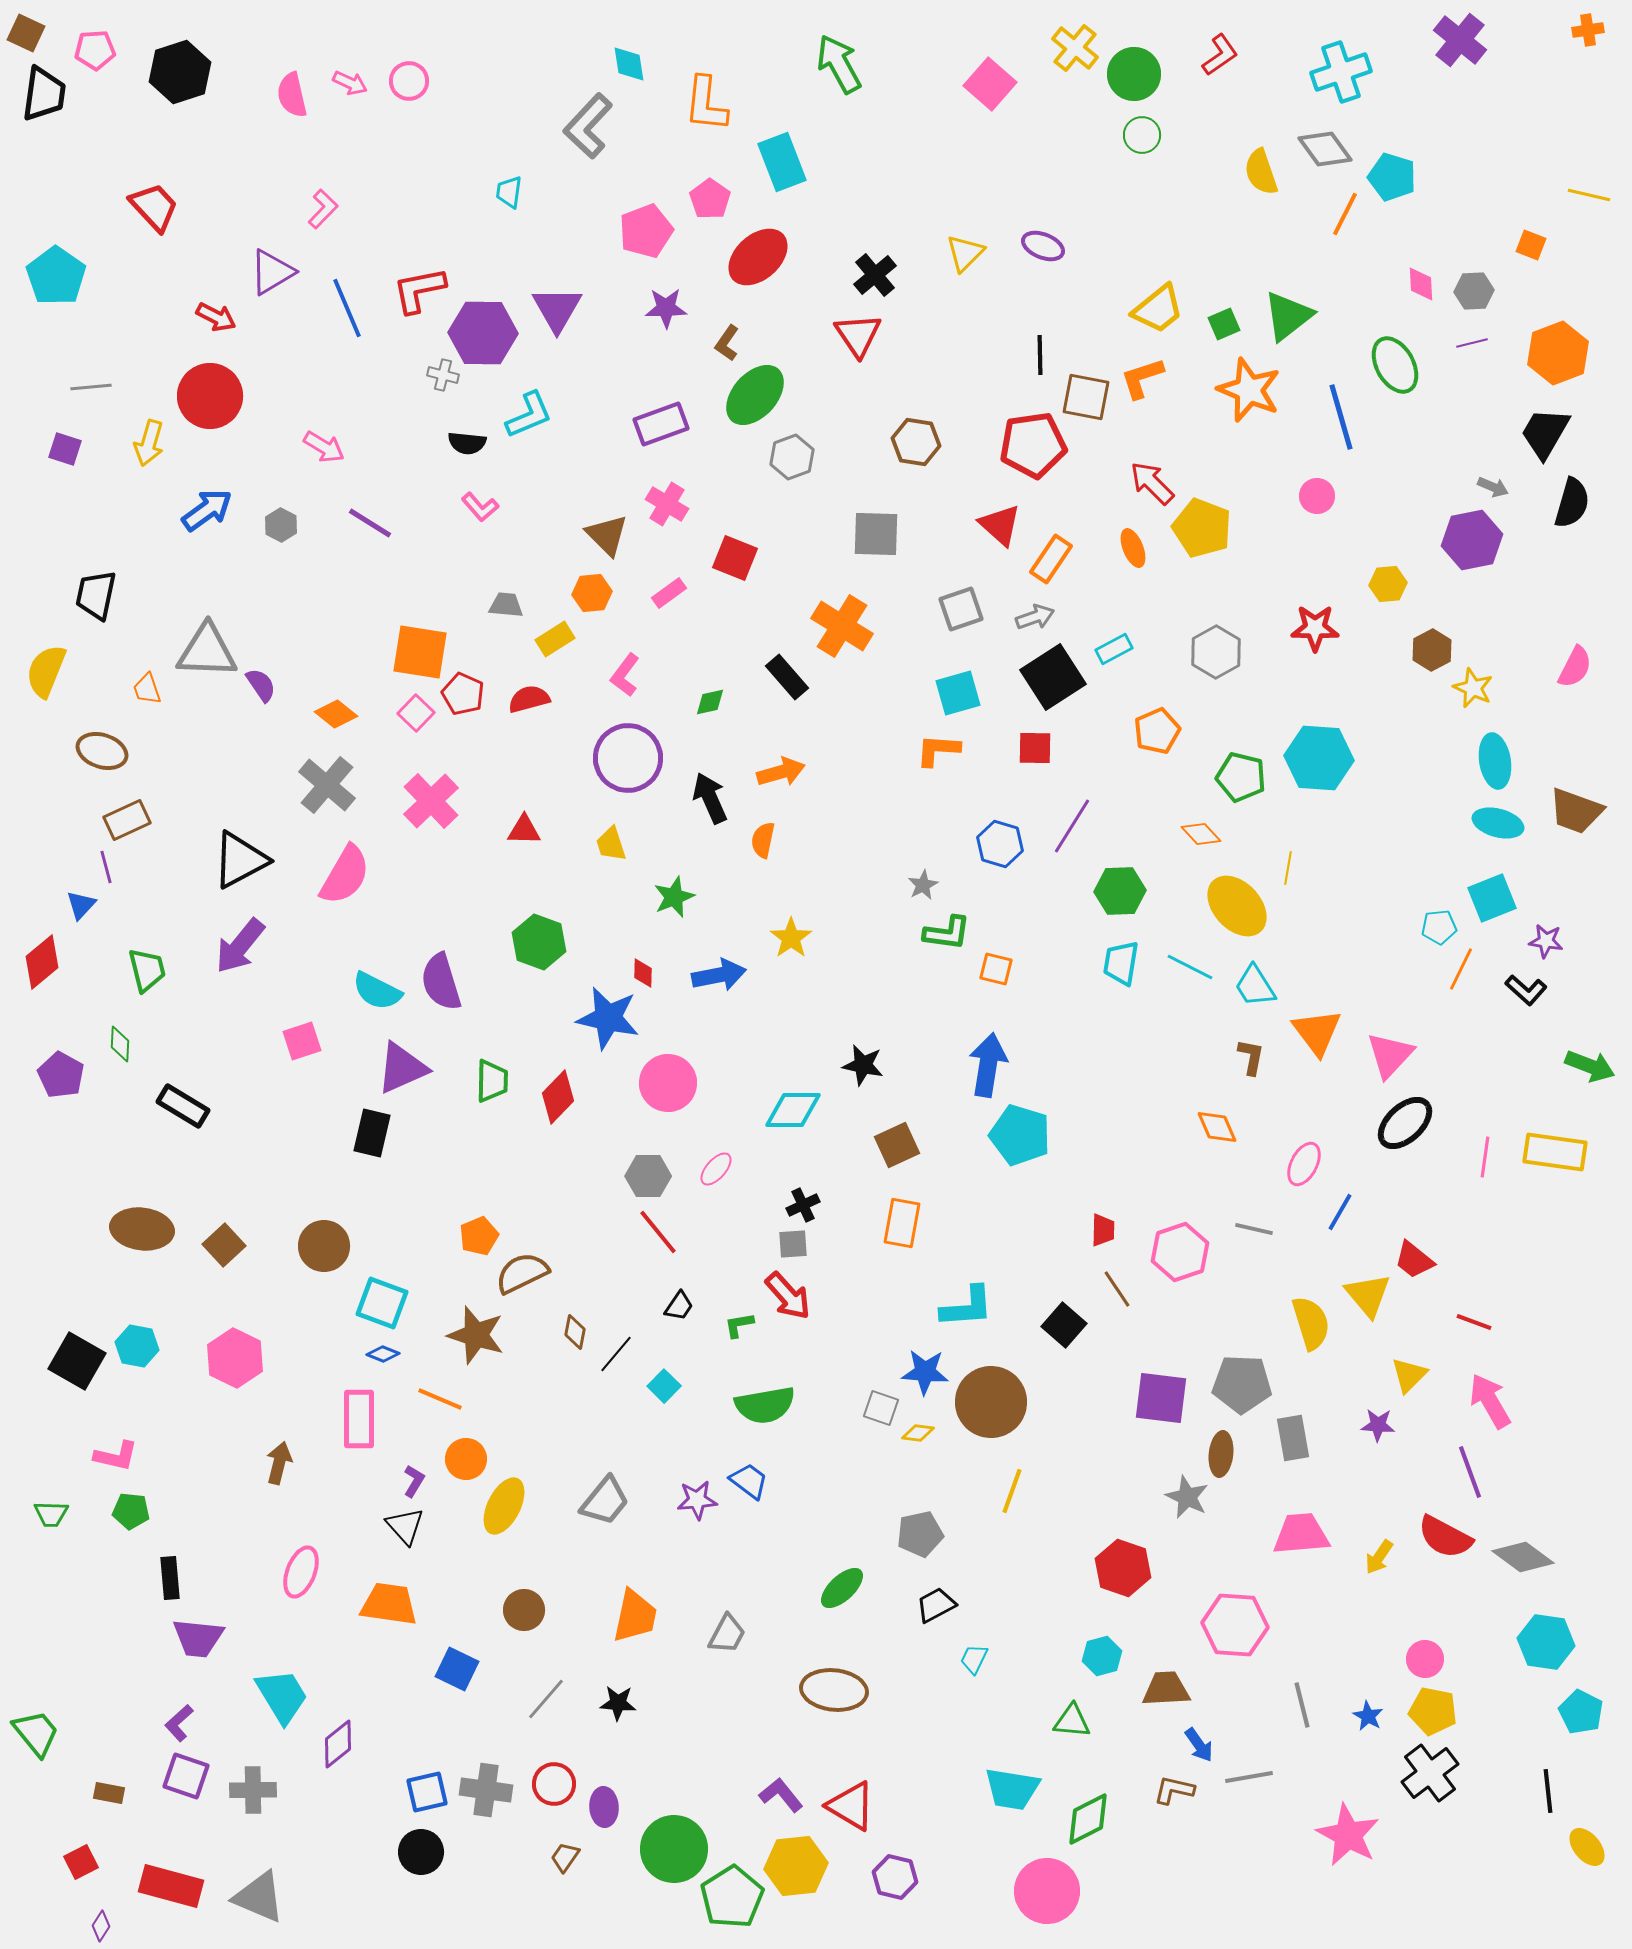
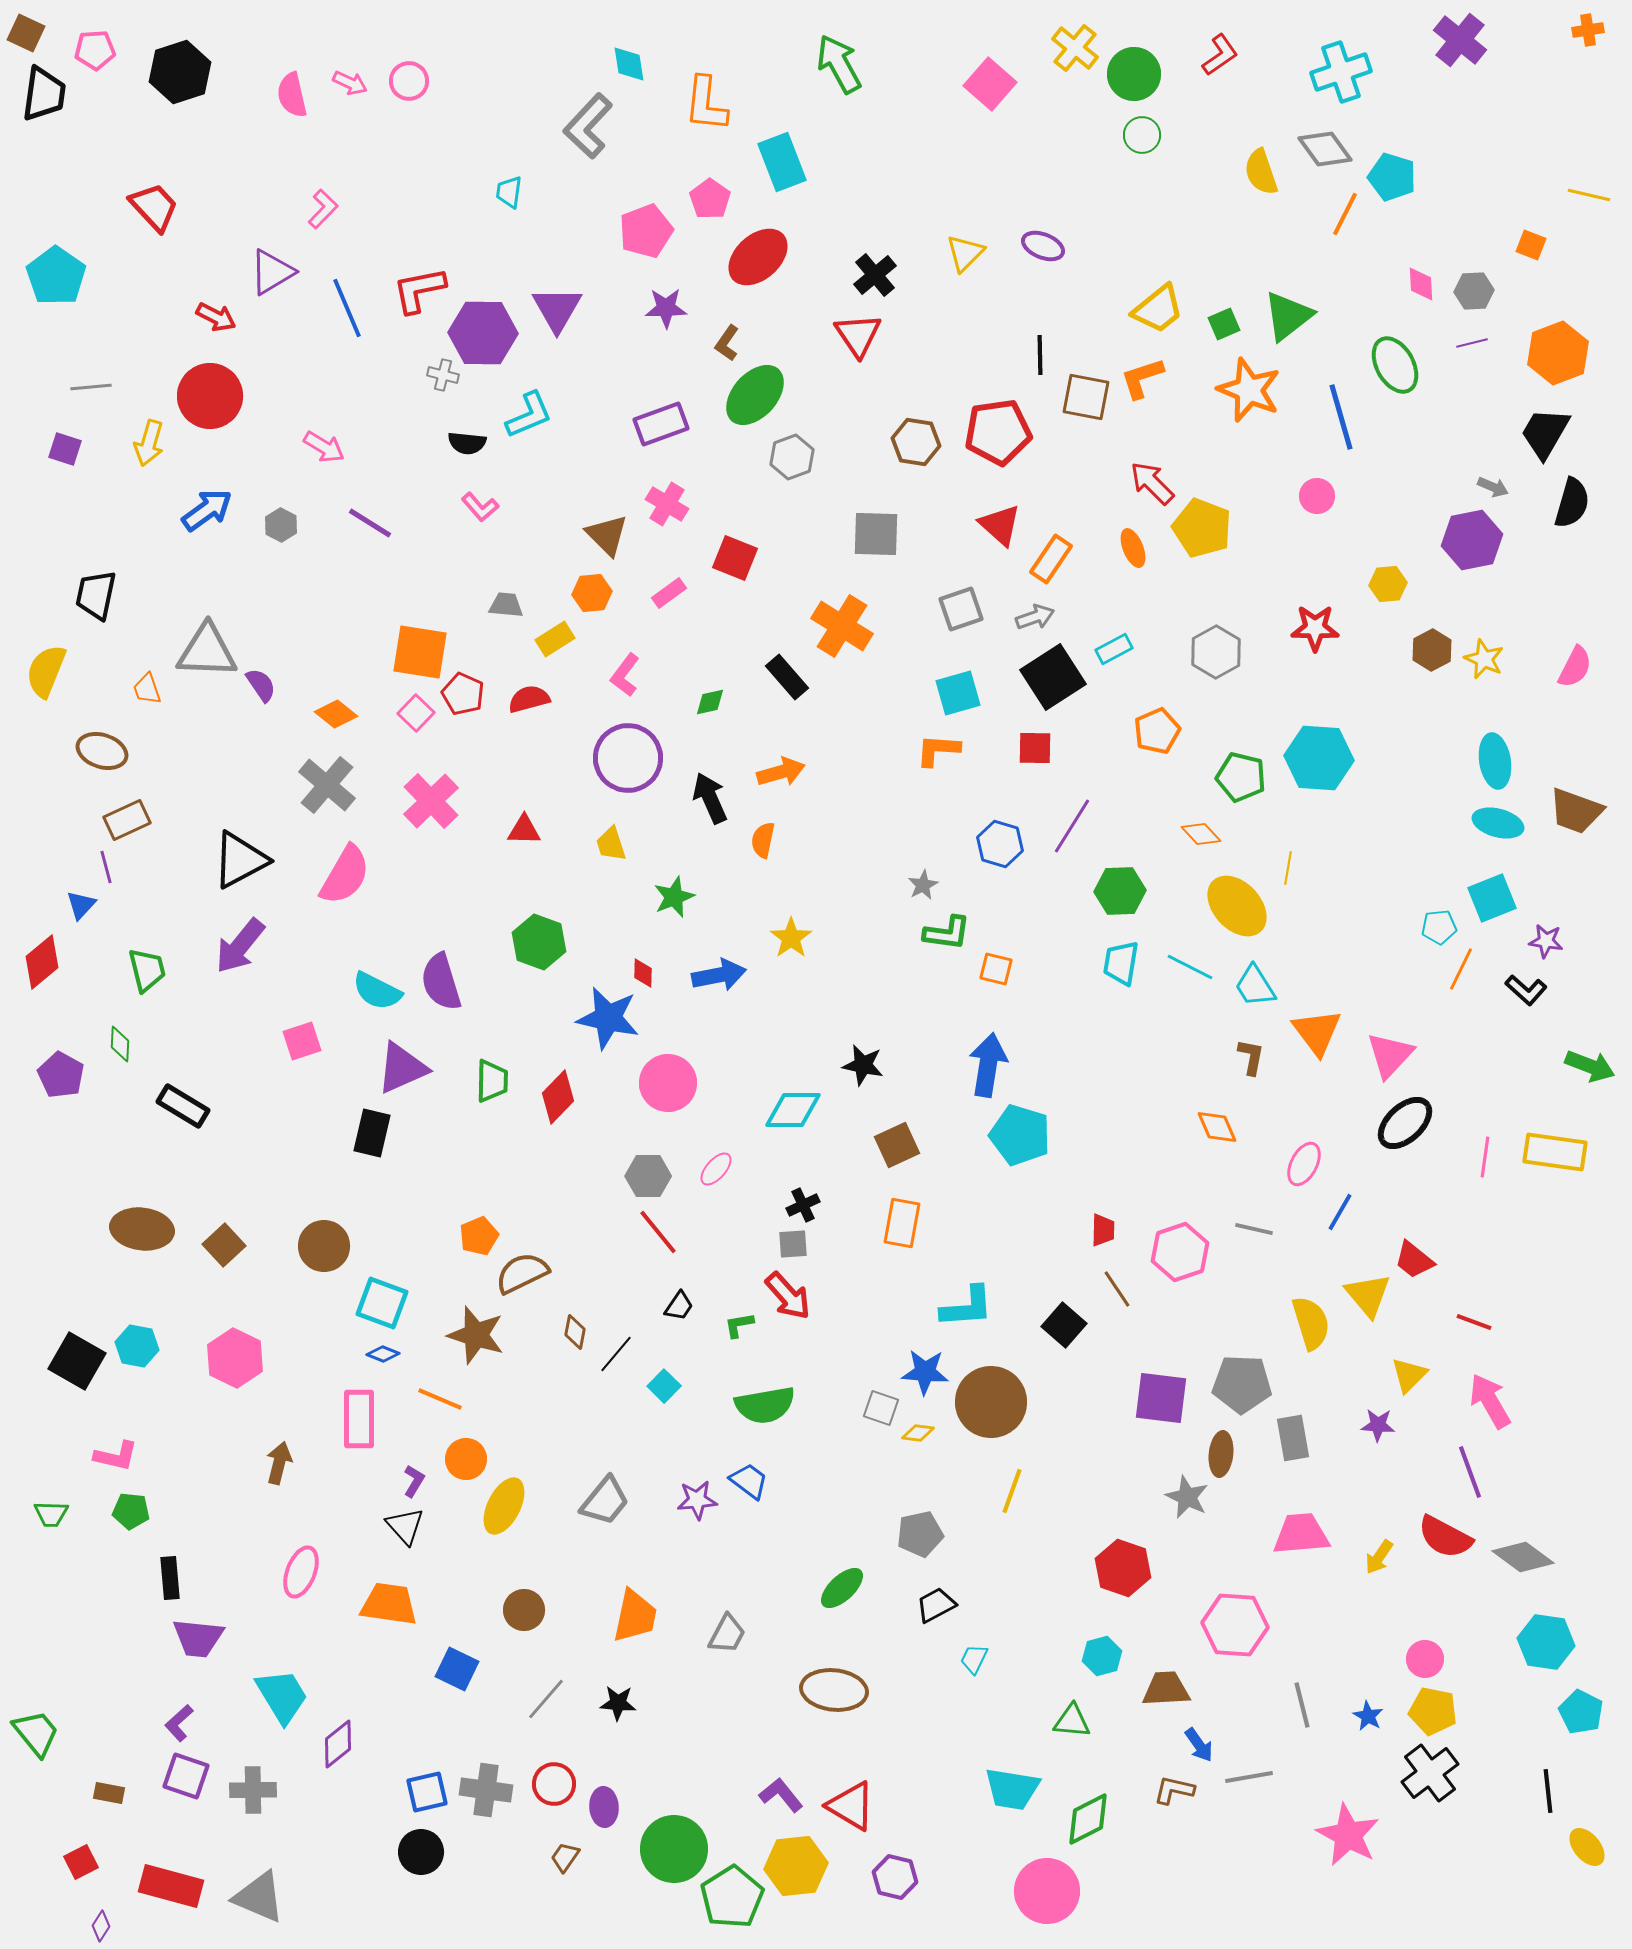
red pentagon at (1033, 445): moved 35 px left, 13 px up
yellow star at (1473, 688): moved 11 px right, 29 px up
